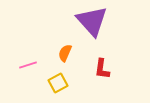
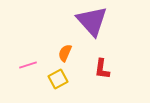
yellow square: moved 4 px up
